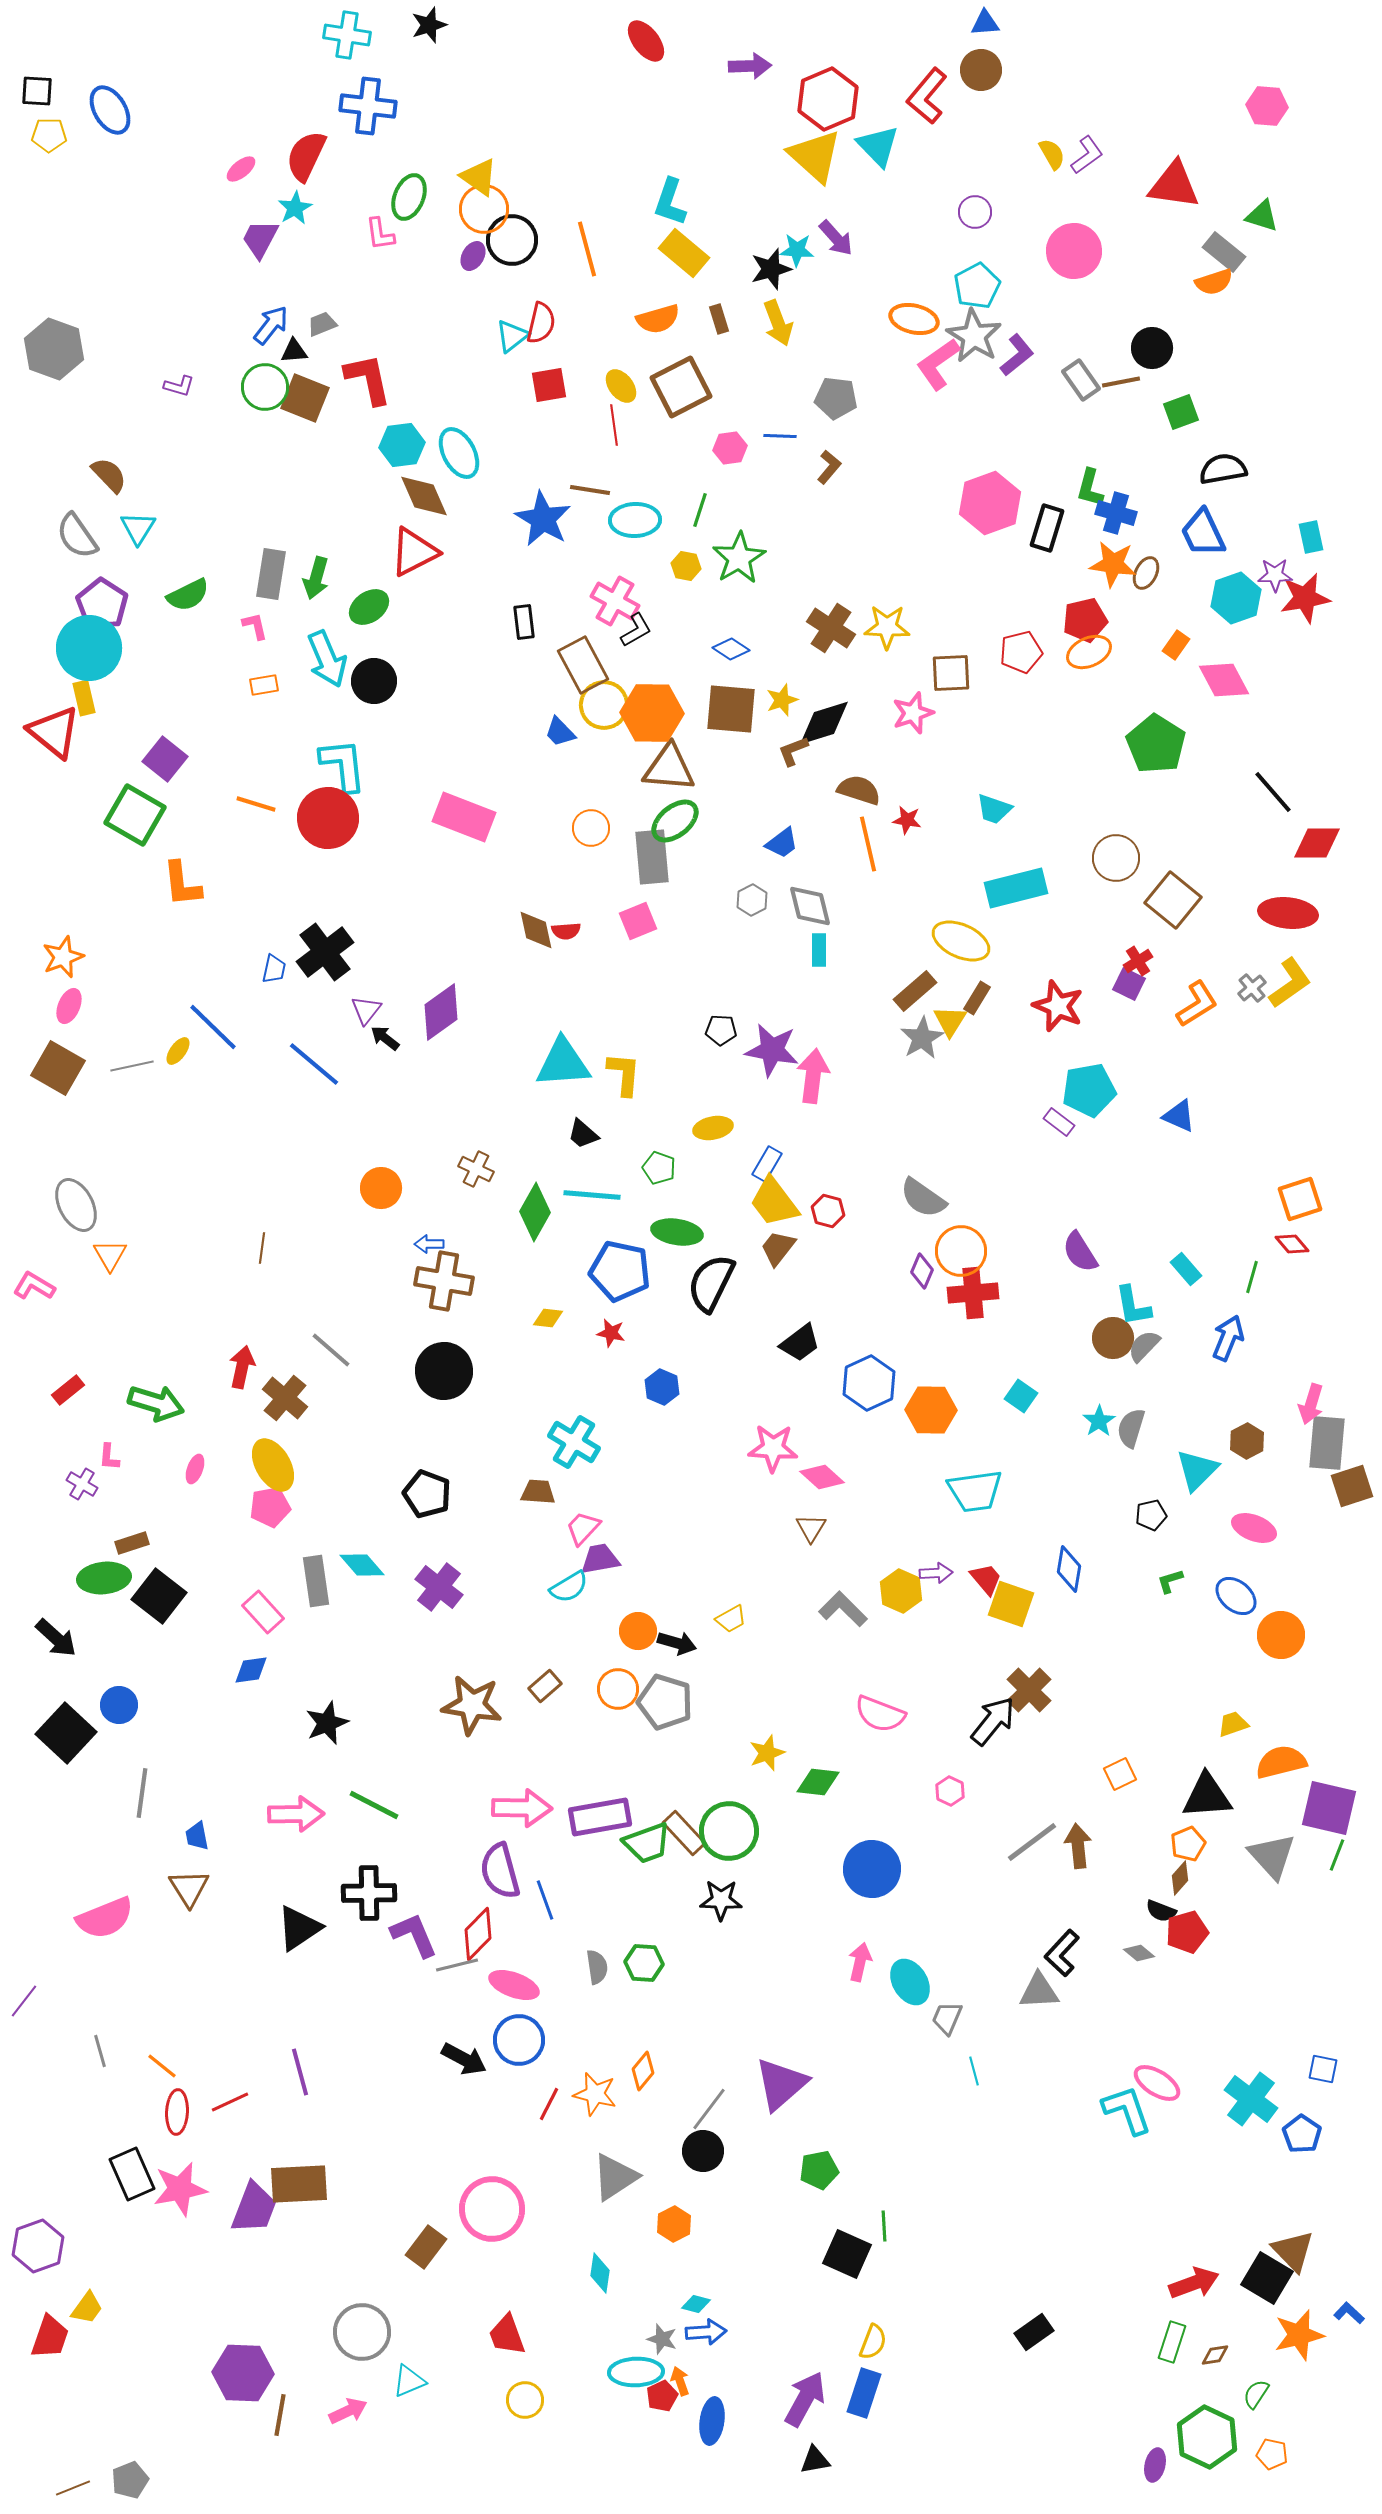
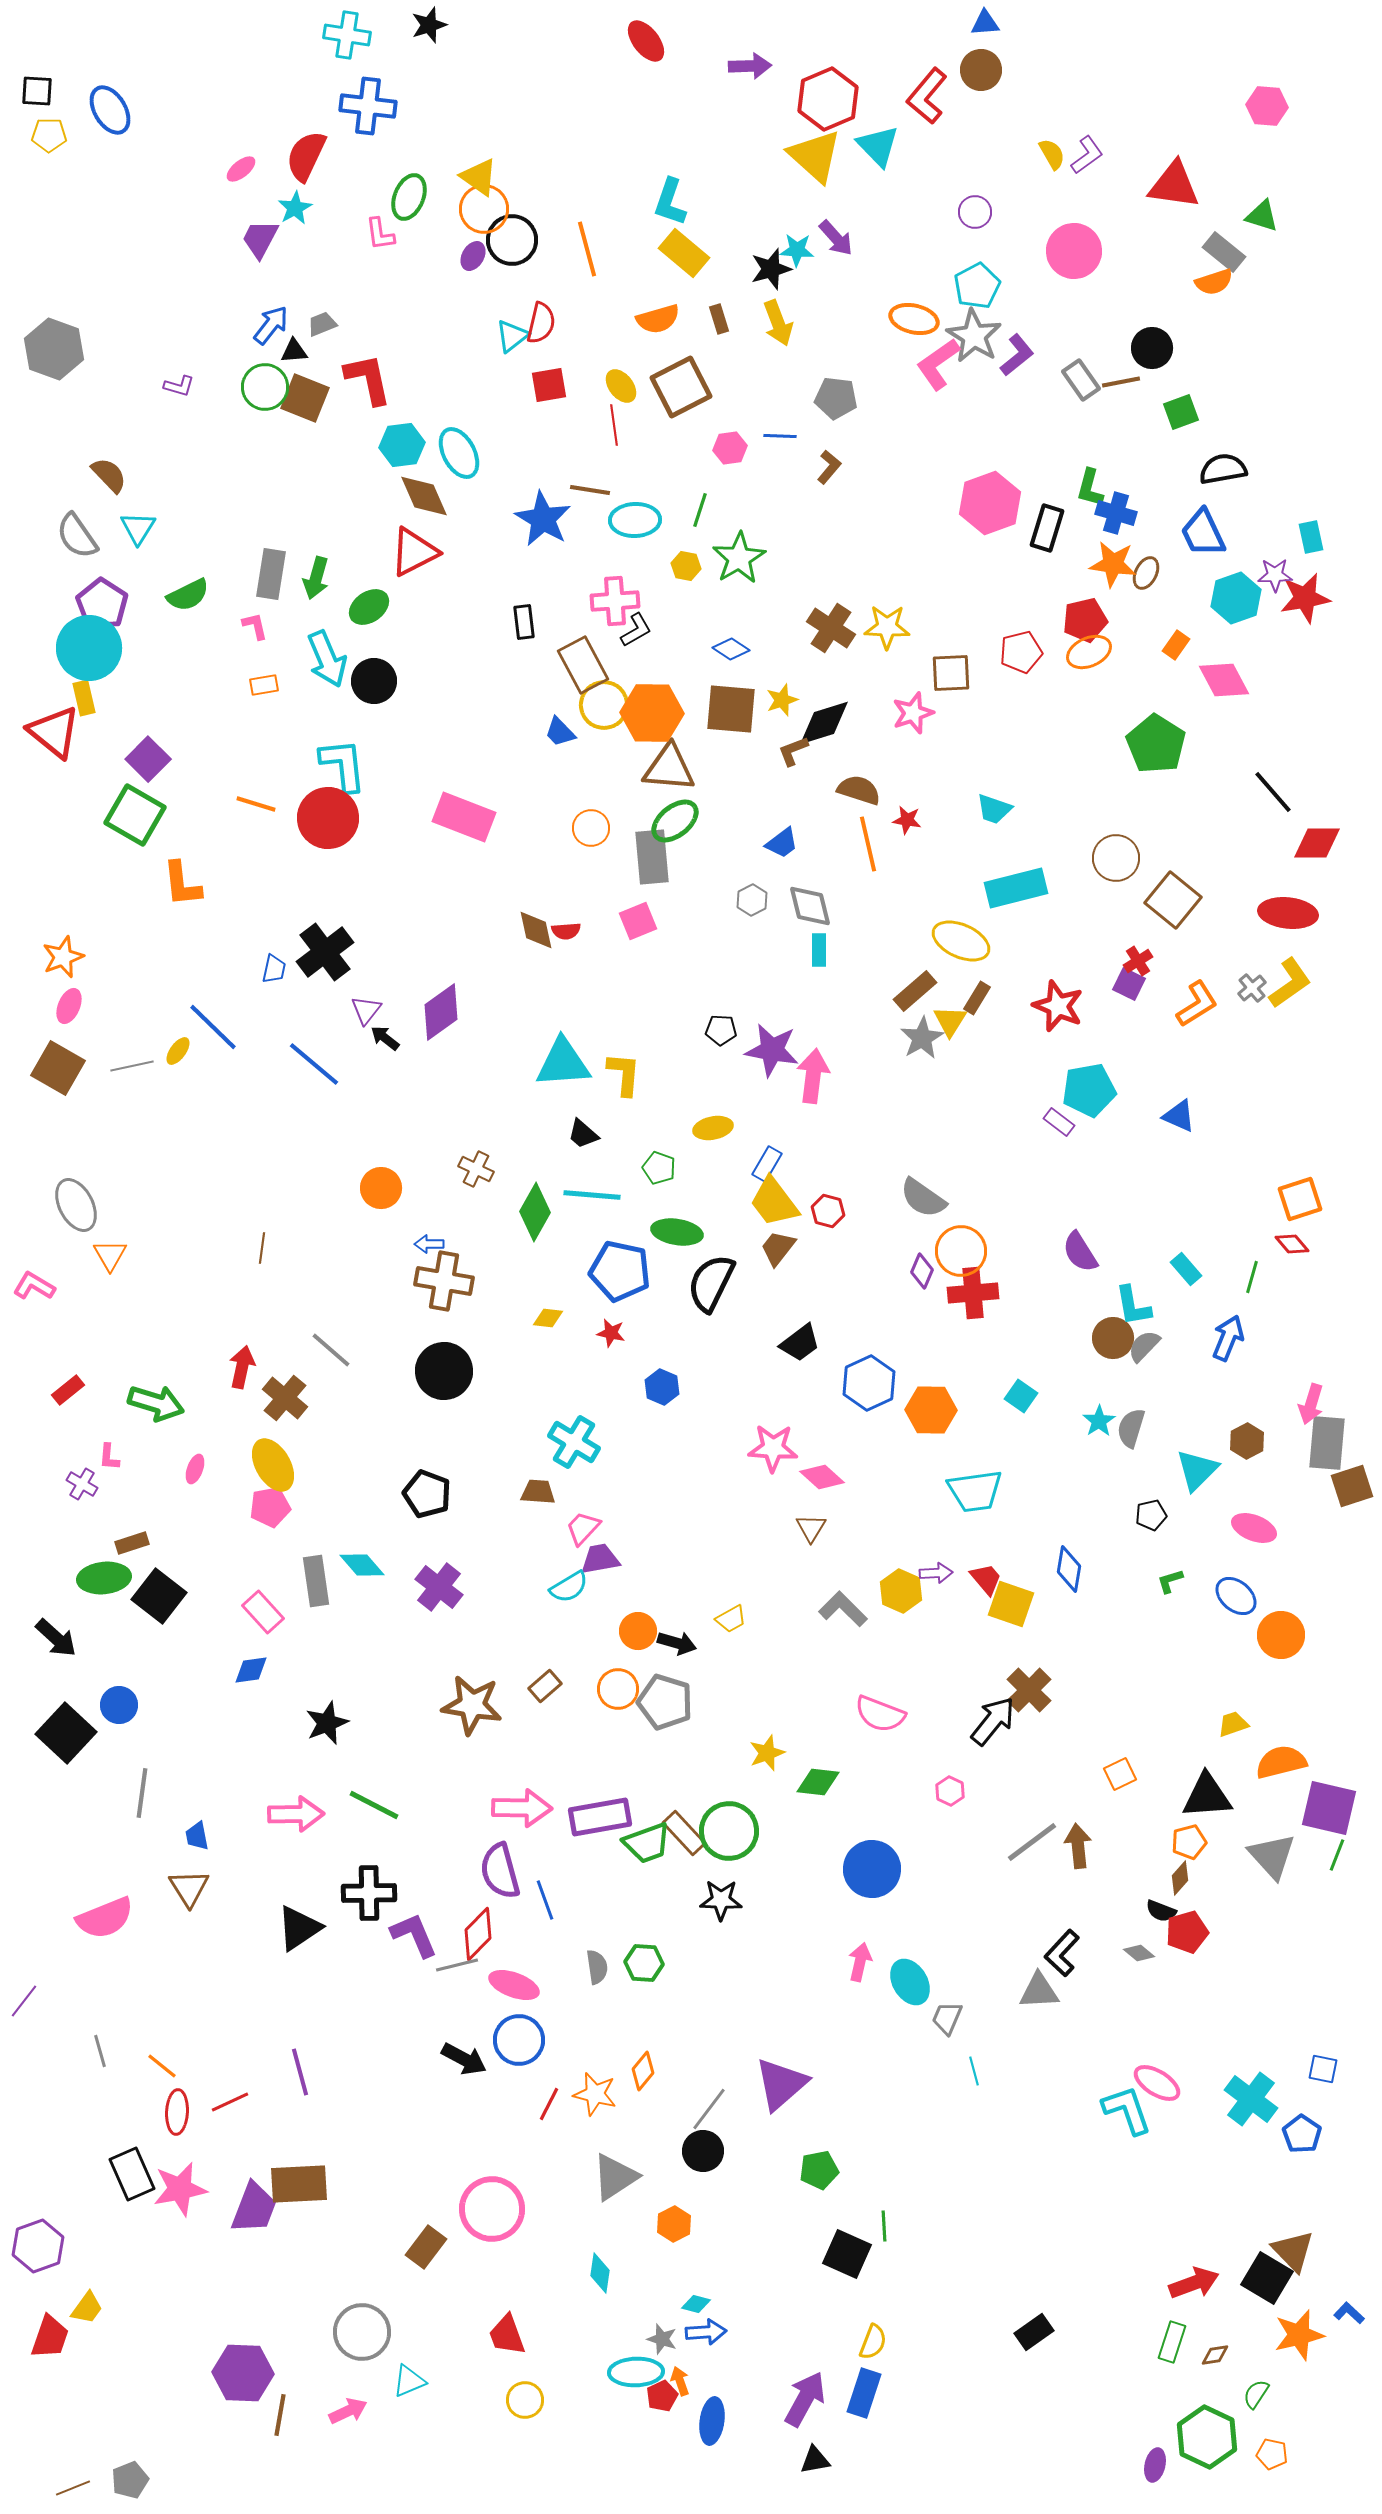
pink cross at (615, 601): rotated 33 degrees counterclockwise
purple square at (165, 759): moved 17 px left; rotated 6 degrees clockwise
orange pentagon at (1188, 1844): moved 1 px right, 2 px up; rotated 8 degrees clockwise
